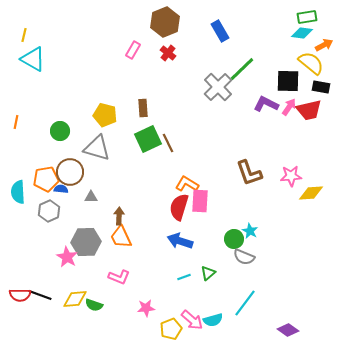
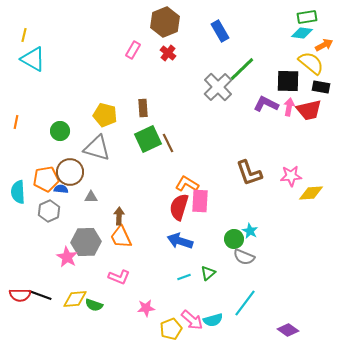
pink arrow at (289, 107): rotated 24 degrees counterclockwise
